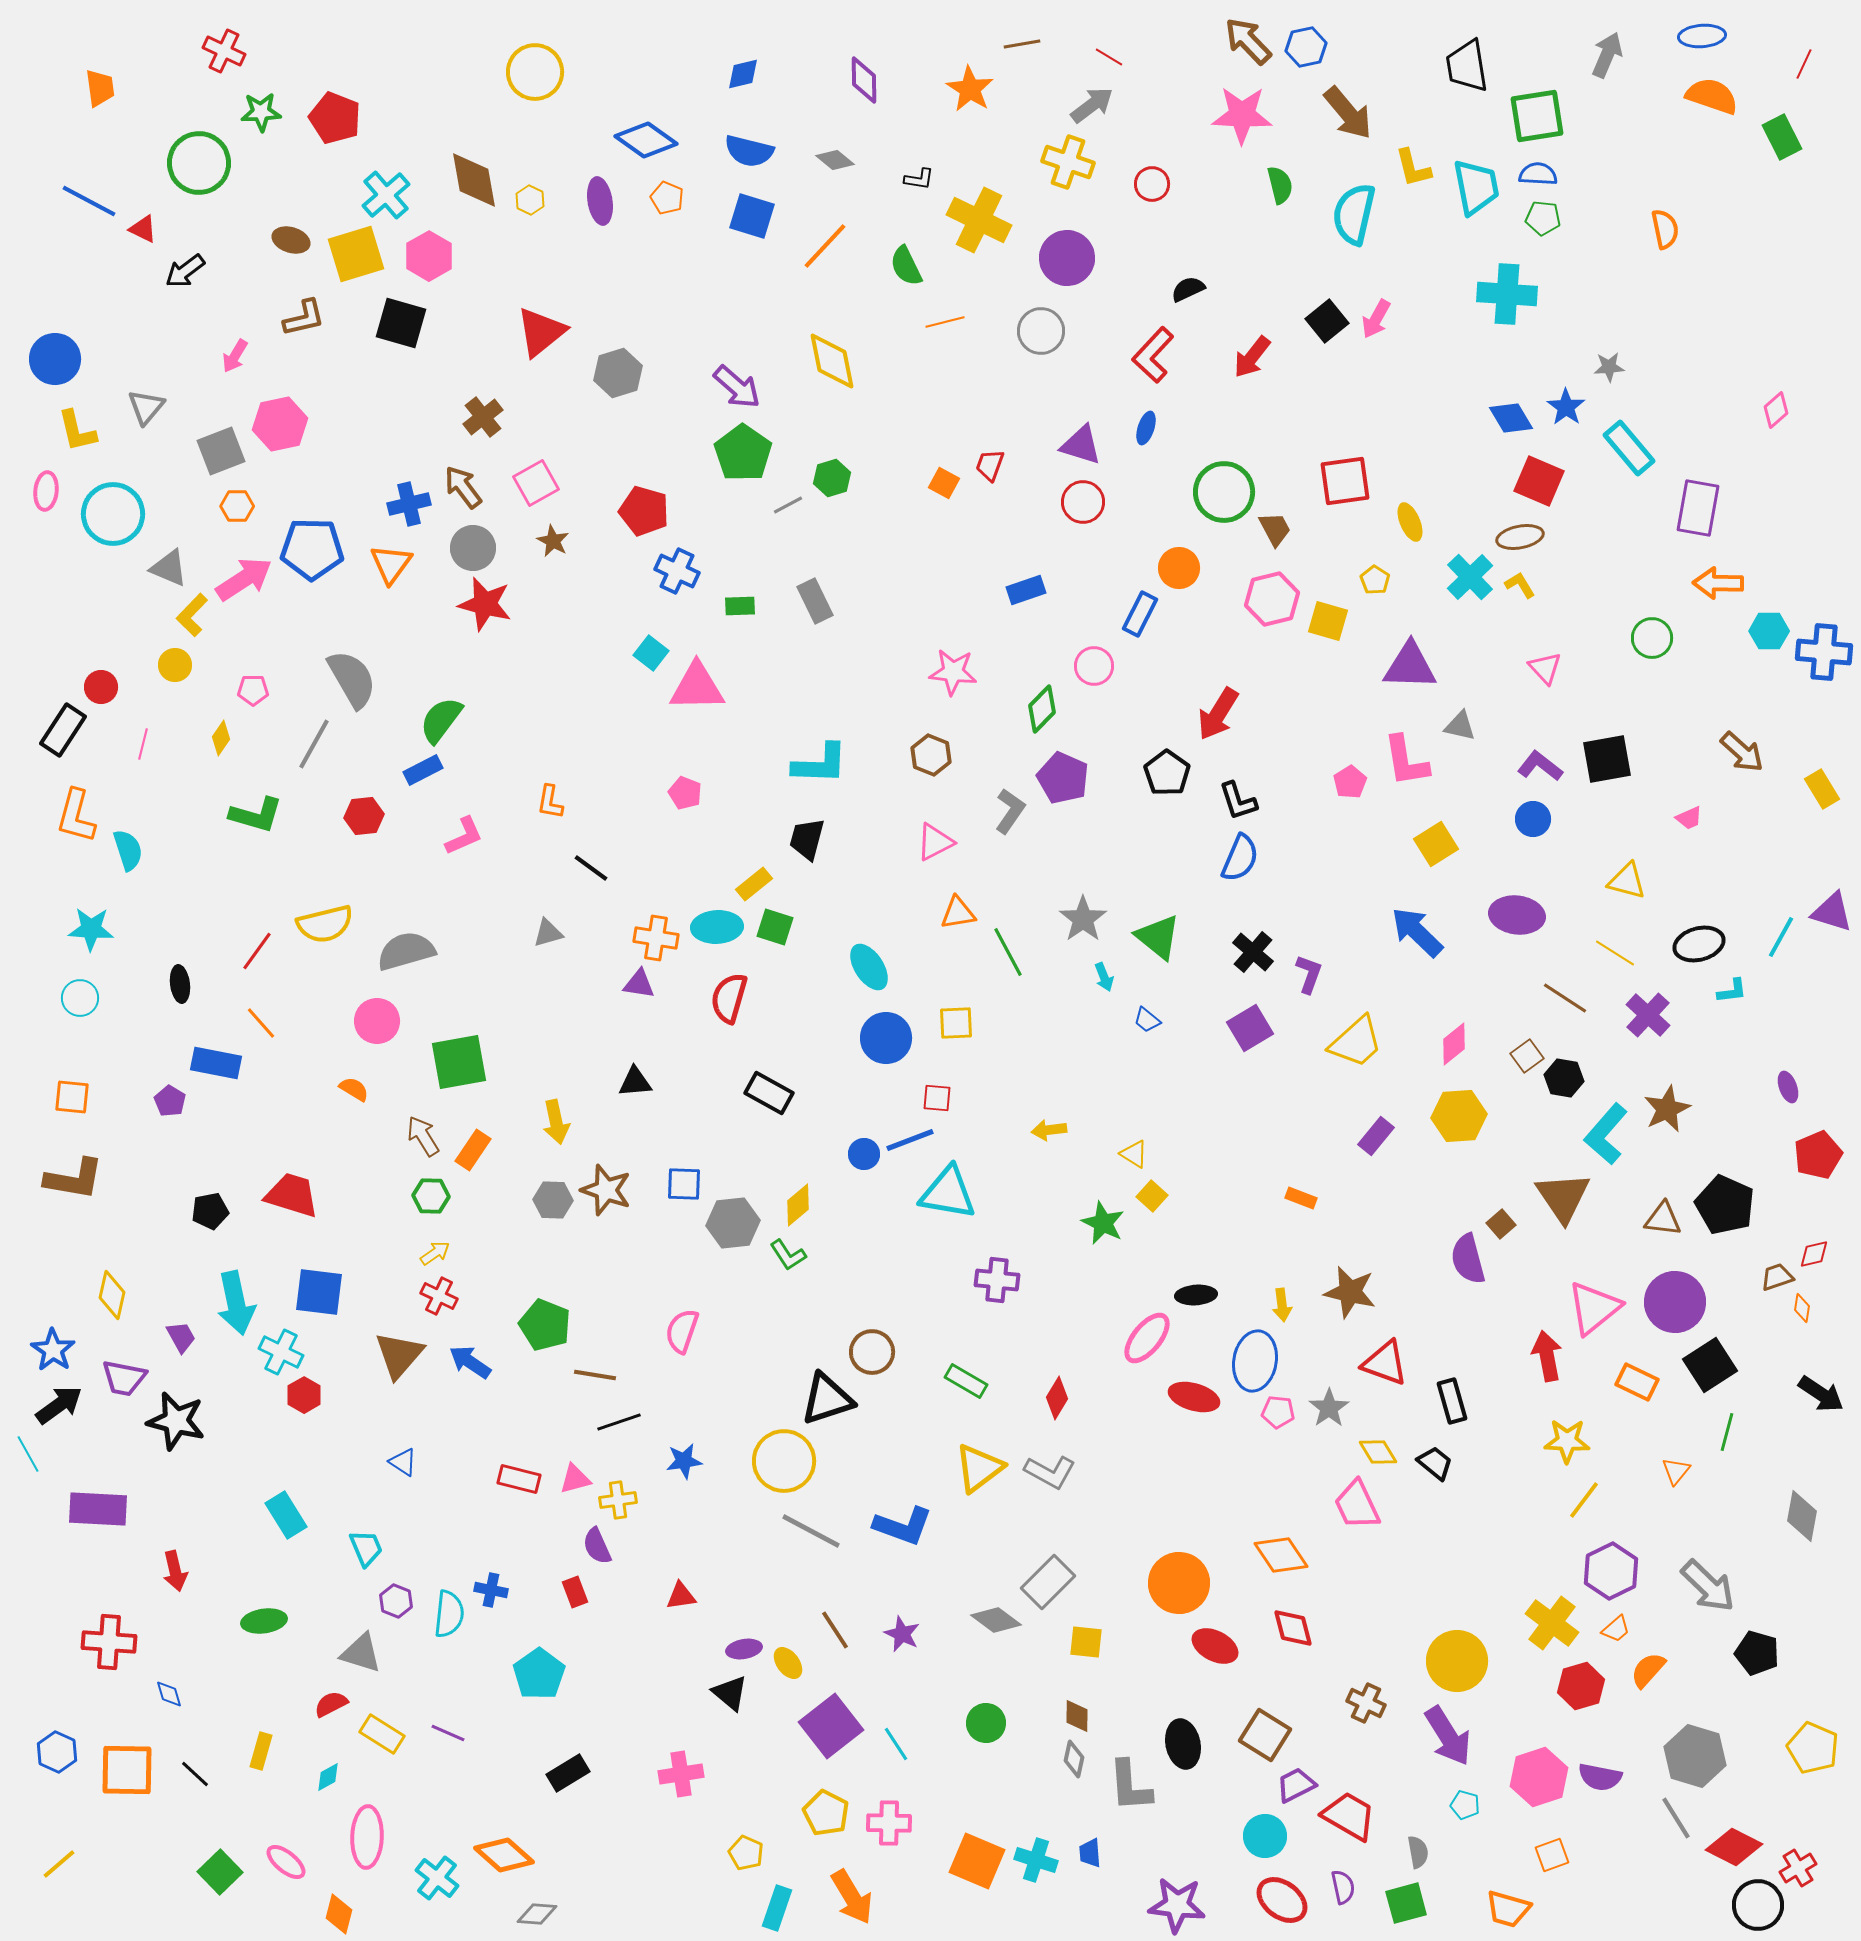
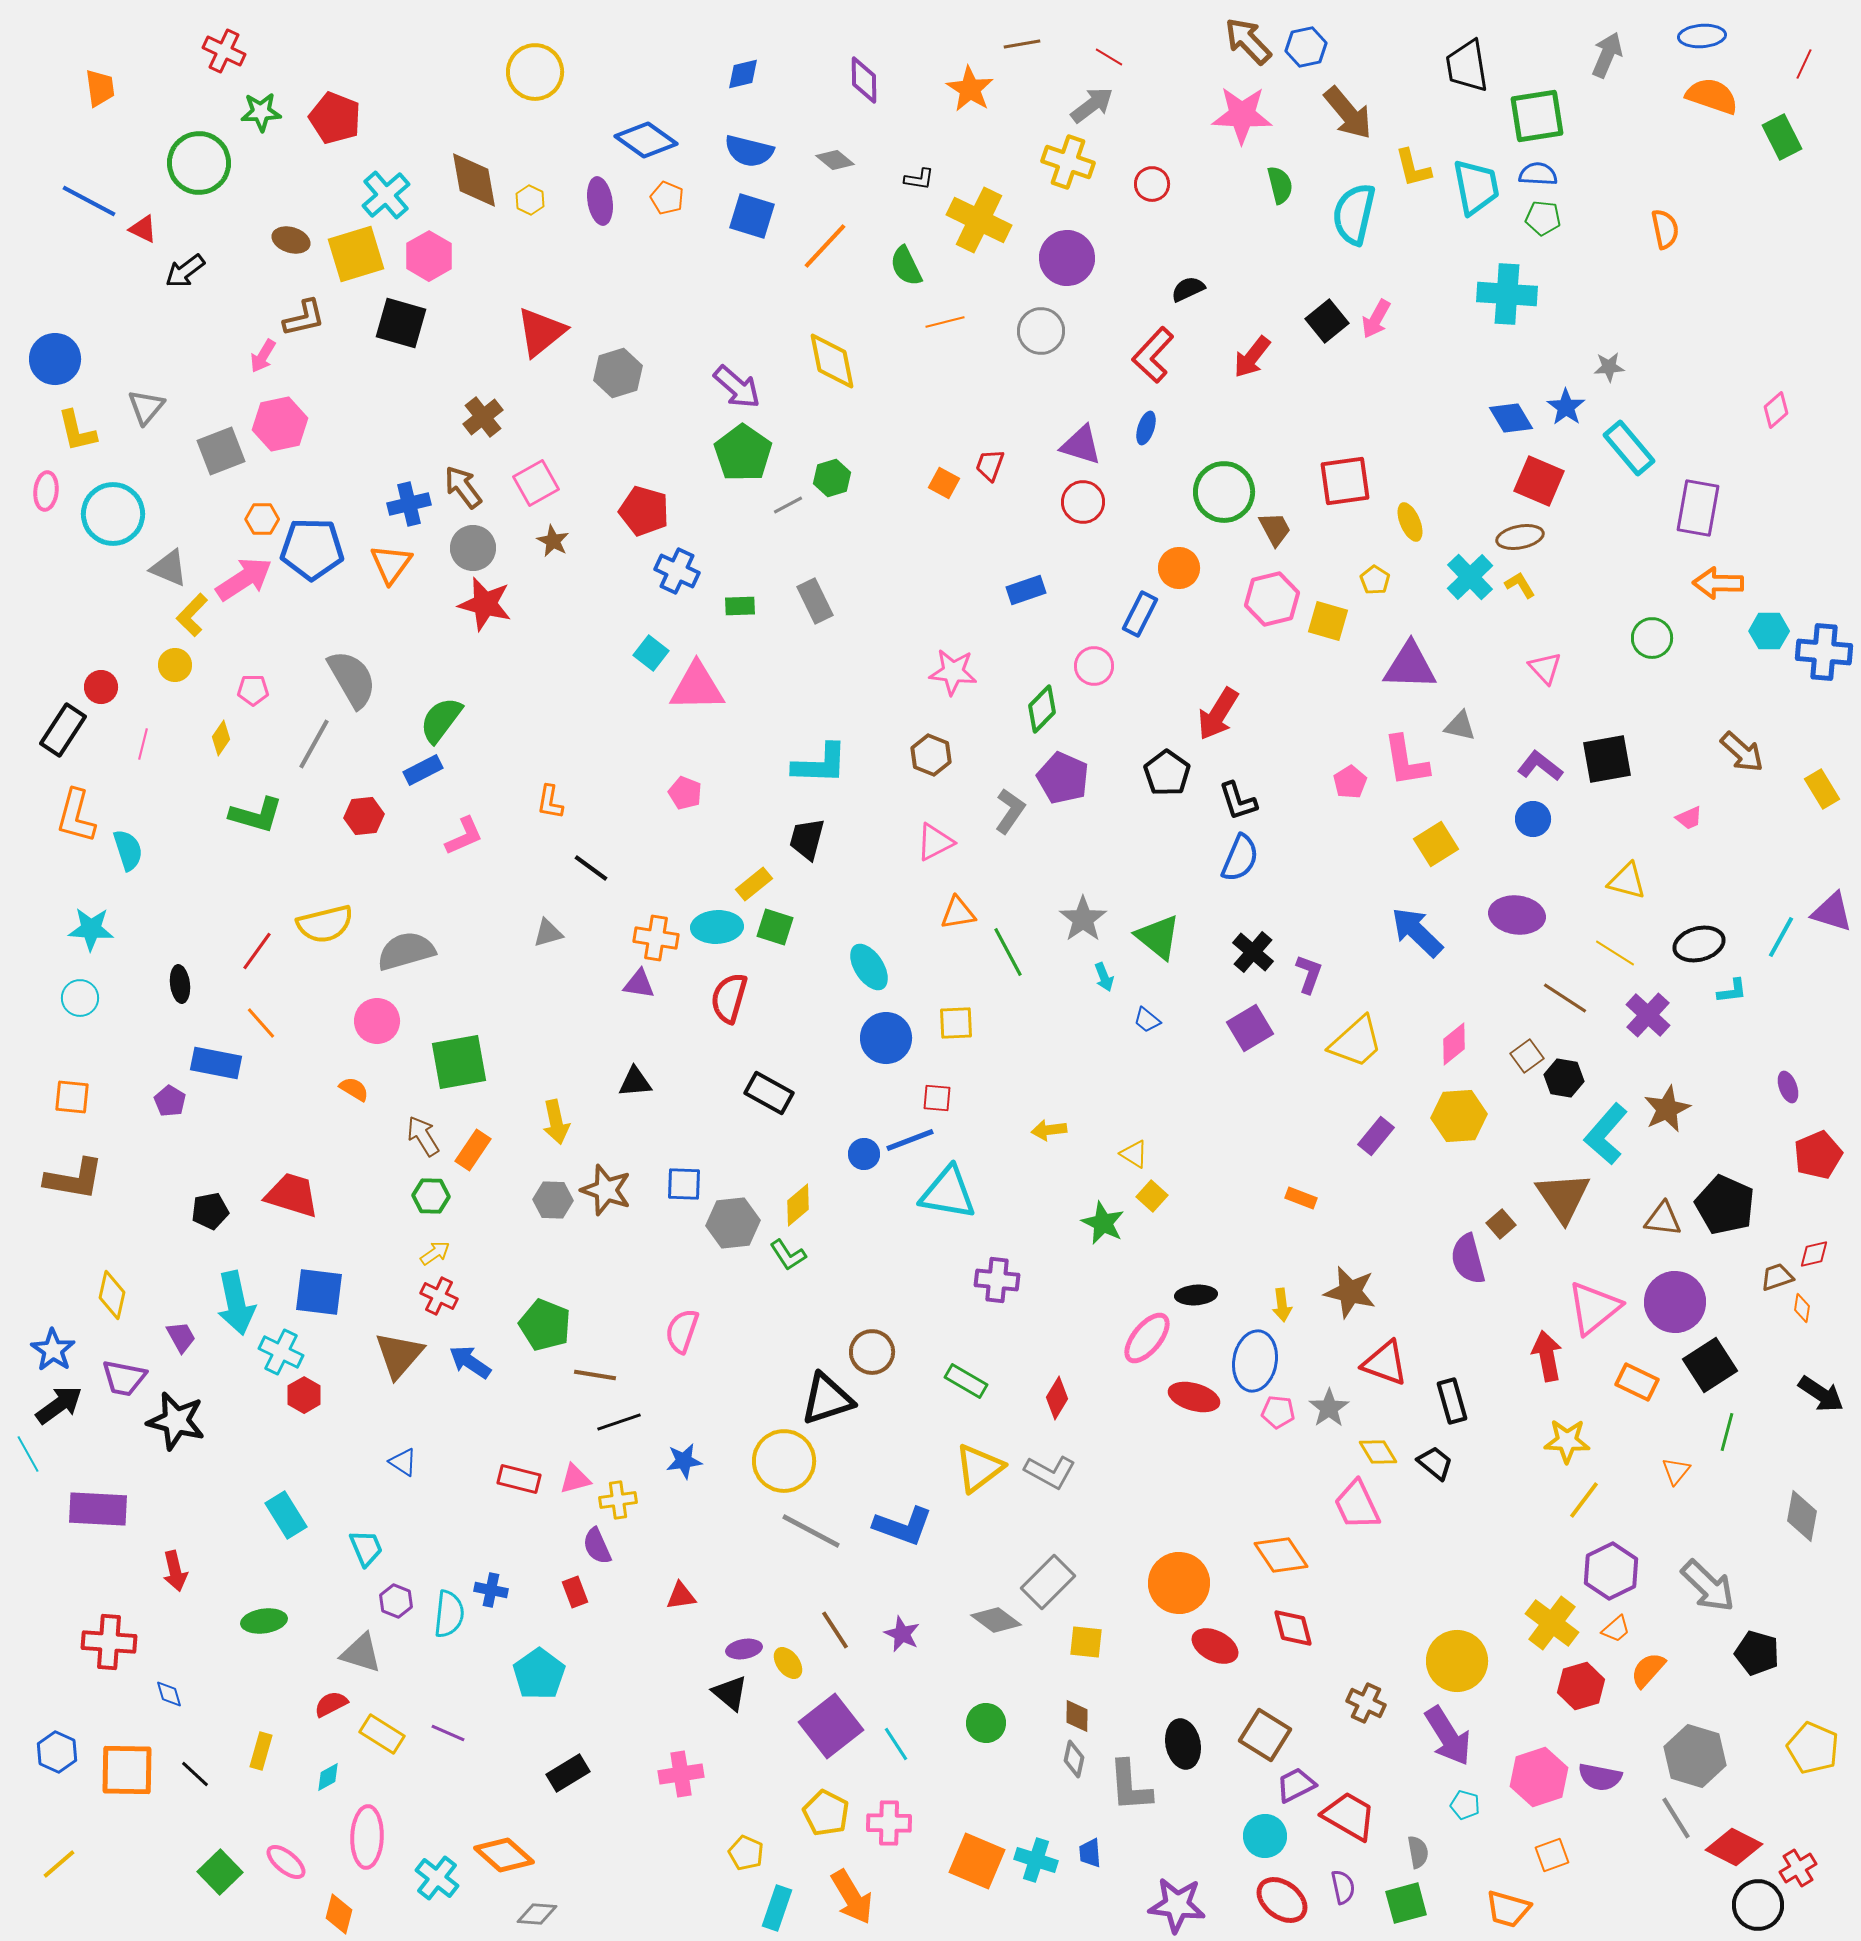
pink arrow at (235, 356): moved 28 px right
orange hexagon at (237, 506): moved 25 px right, 13 px down
